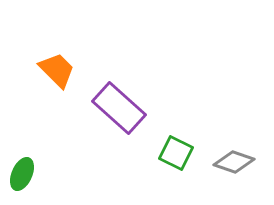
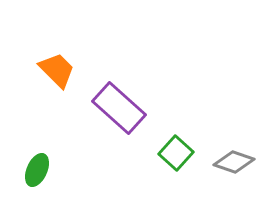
green square: rotated 16 degrees clockwise
green ellipse: moved 15 px right, 4 px up
